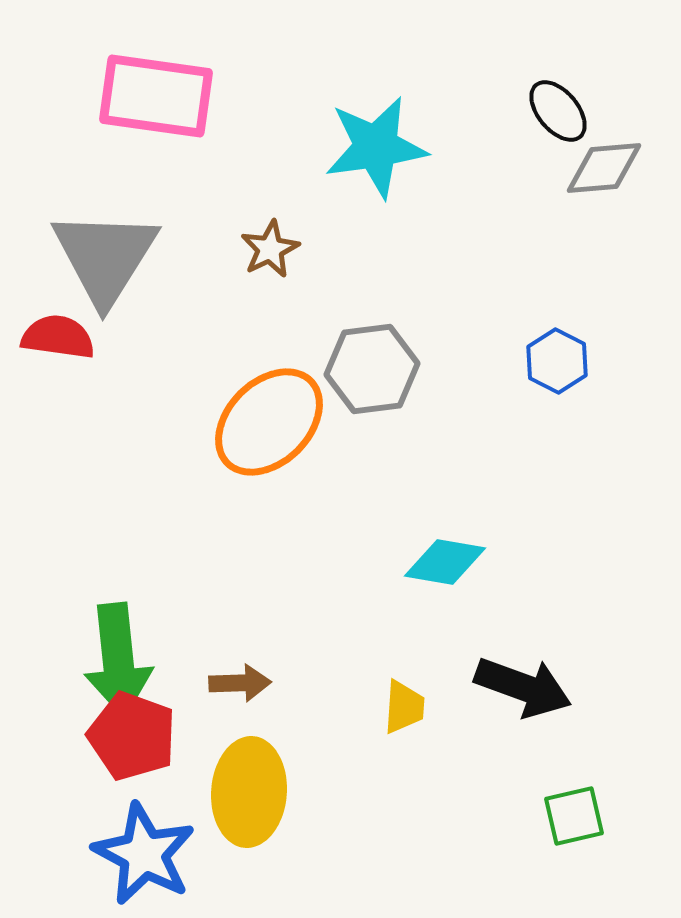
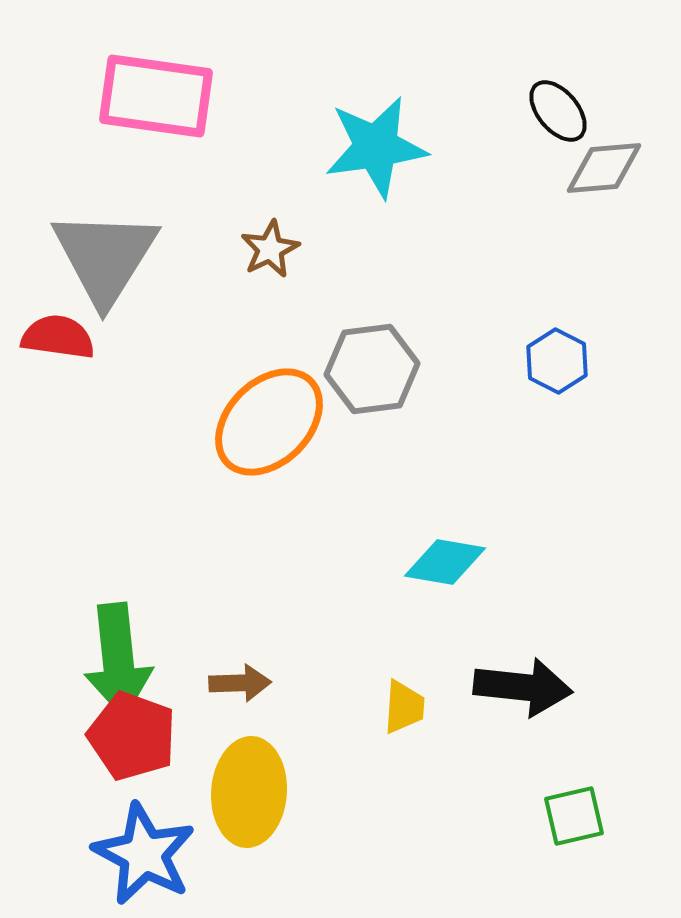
black arrow: rotated 14 degrees counterclockwise
